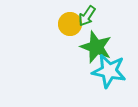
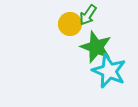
green arrow: moved 1 px right, 1 px up
cyan star: rotated 12 degrees clockwise
